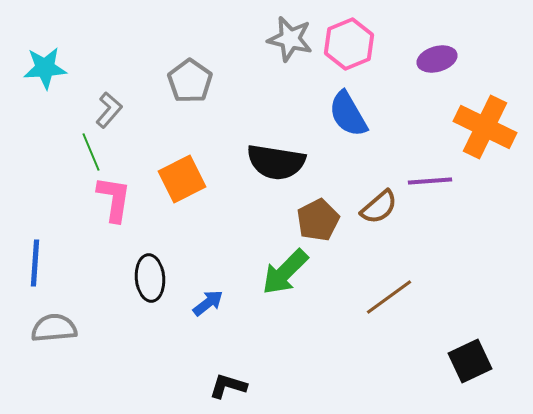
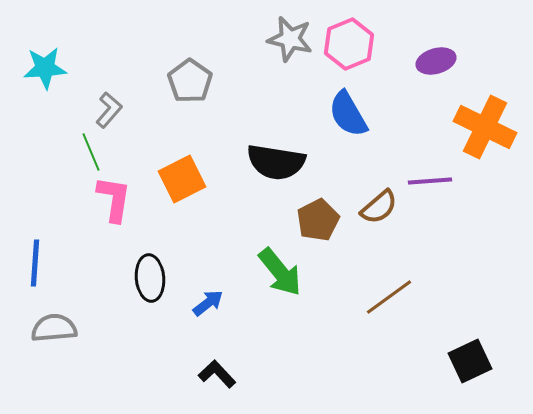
purple ellipse: moved 1 px left, 2 px down
green arrow: moved 5 px left; rotated 84 degrees counterclockwise
black L-shape: moved 11 px left, 12 px up; rotated 30 degrees clockwise
